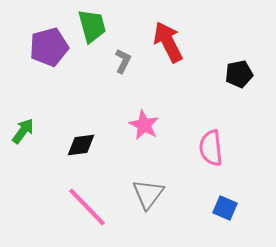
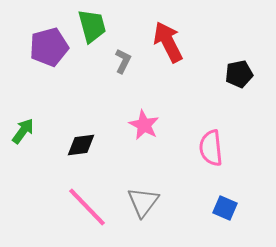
gray triangle: moved 5 px left, 8 px down
